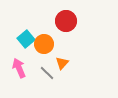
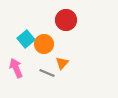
red circle: moved 1 px up
pink arrow: moved 3 px left
gray line: rotated 21 degrees counterclockwise
